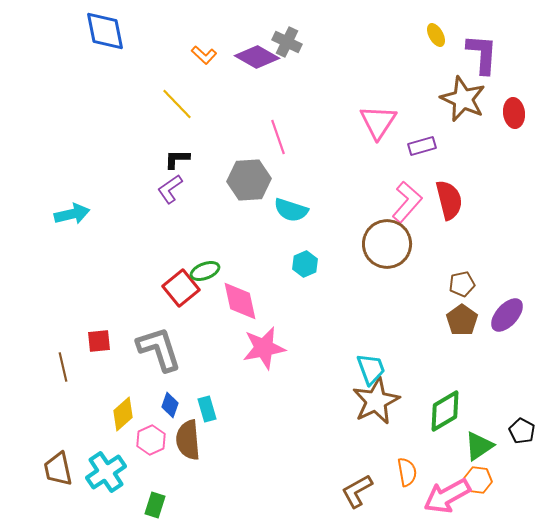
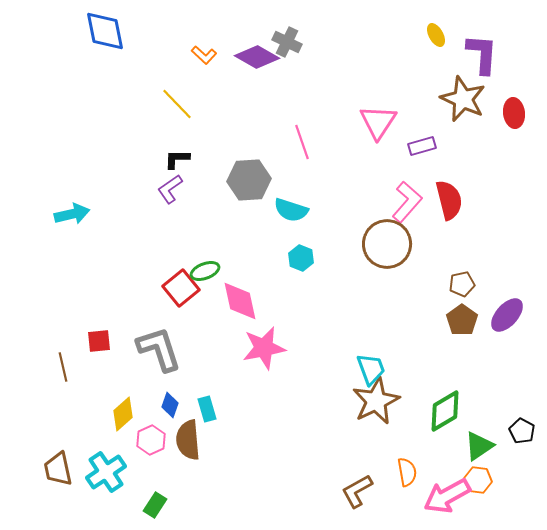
pink line at (278, 137): moved 24 px right, 5 px down
cyan hexagon at (305, 264): moved 4 px left, 6 px up; rotated 15 degrees counterclockwise
green rectangle at (155, 505): rotated 15 degrees clockwise
